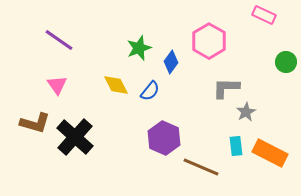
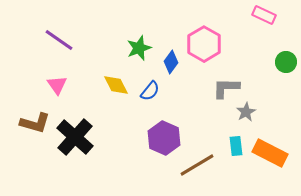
pink hexagon: moved 5 px left, 3 px down
brown line: moved 4 px left, 2 px up; rotated 54 degrees counterclockwise
